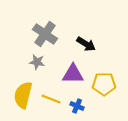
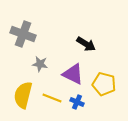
gray cross: moved 22 px left; rotated 15 degrees counterclockwise
gray star: moved 3 px right, 2 px down
purple triangle: rotated 25 degrees clockwise
yellow pentagon: rotated 15 degrees clockwise
yellow line: moved 1 px right, 1 px up
blue cross: moved 4 px up
